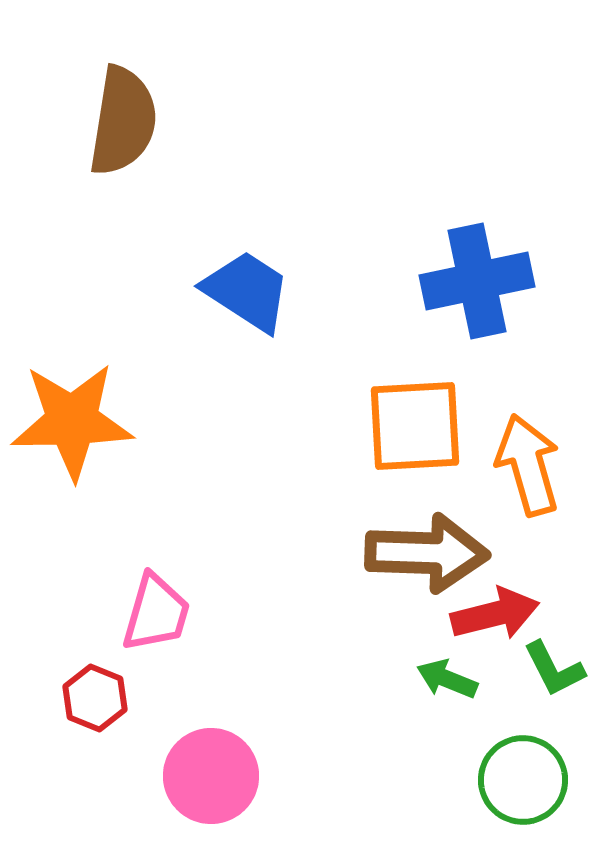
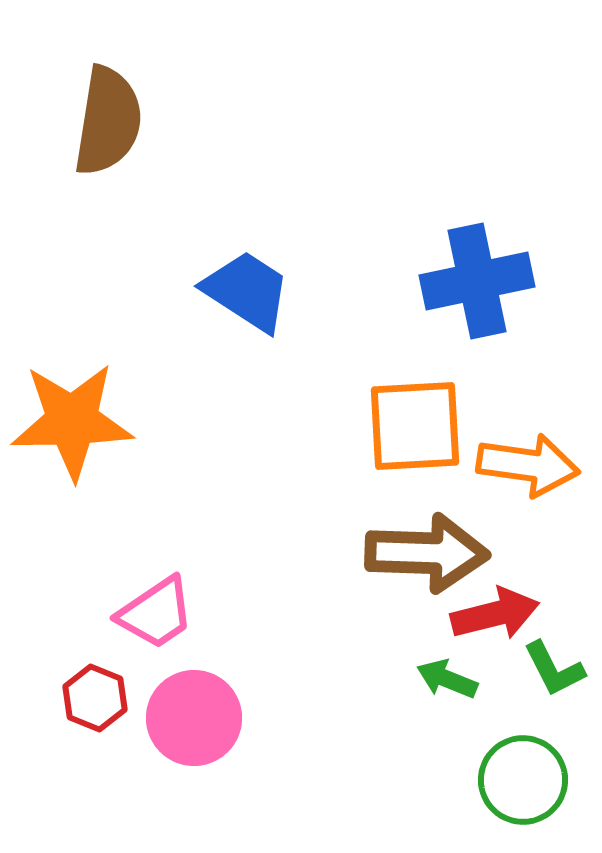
brown semicircle: moved 15 px left
orange arrow: rotated 114 degrees clockwise
pink trapezoid: rotated 40 degrees clockwise
pink circle: moved 17 px left, 58 px up
